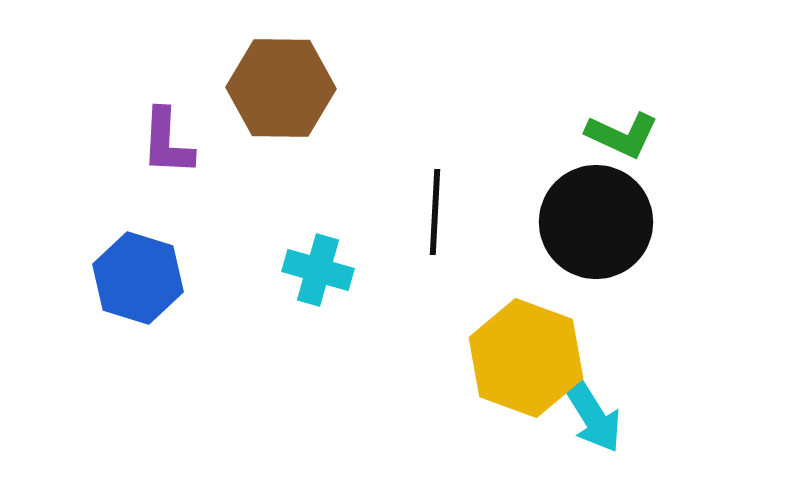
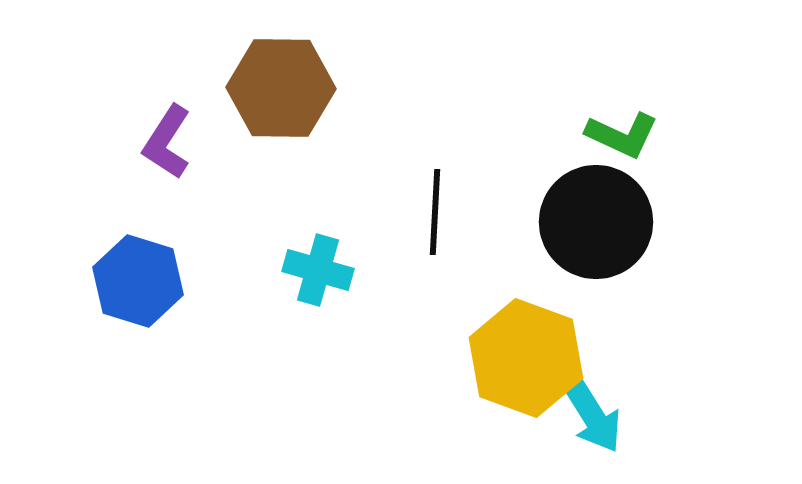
purple L-shape: rotated 30 degrees clockwise
blue hexagon: moved 3 px down
